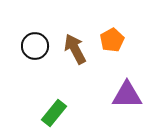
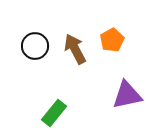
purple triangle: rotated 12 degrees counterclockwise
